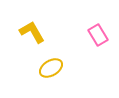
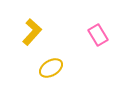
yellow L-shape: rotated 72 degrees clockwise
